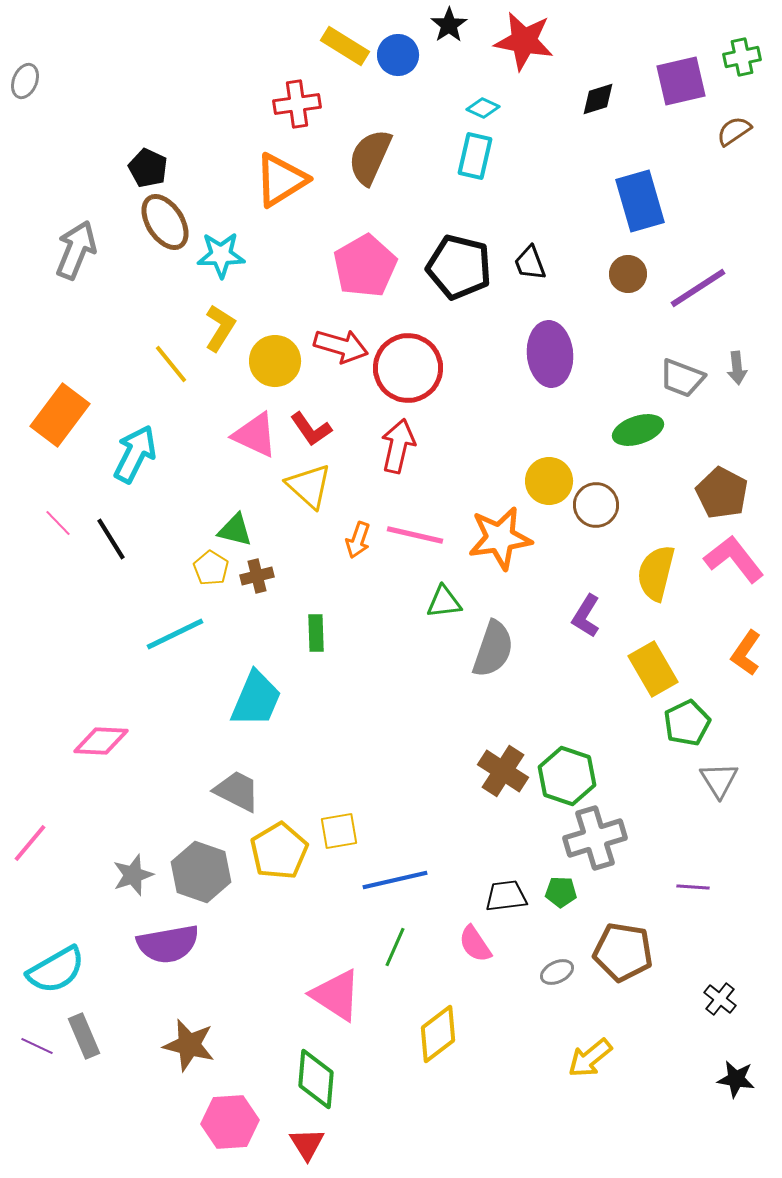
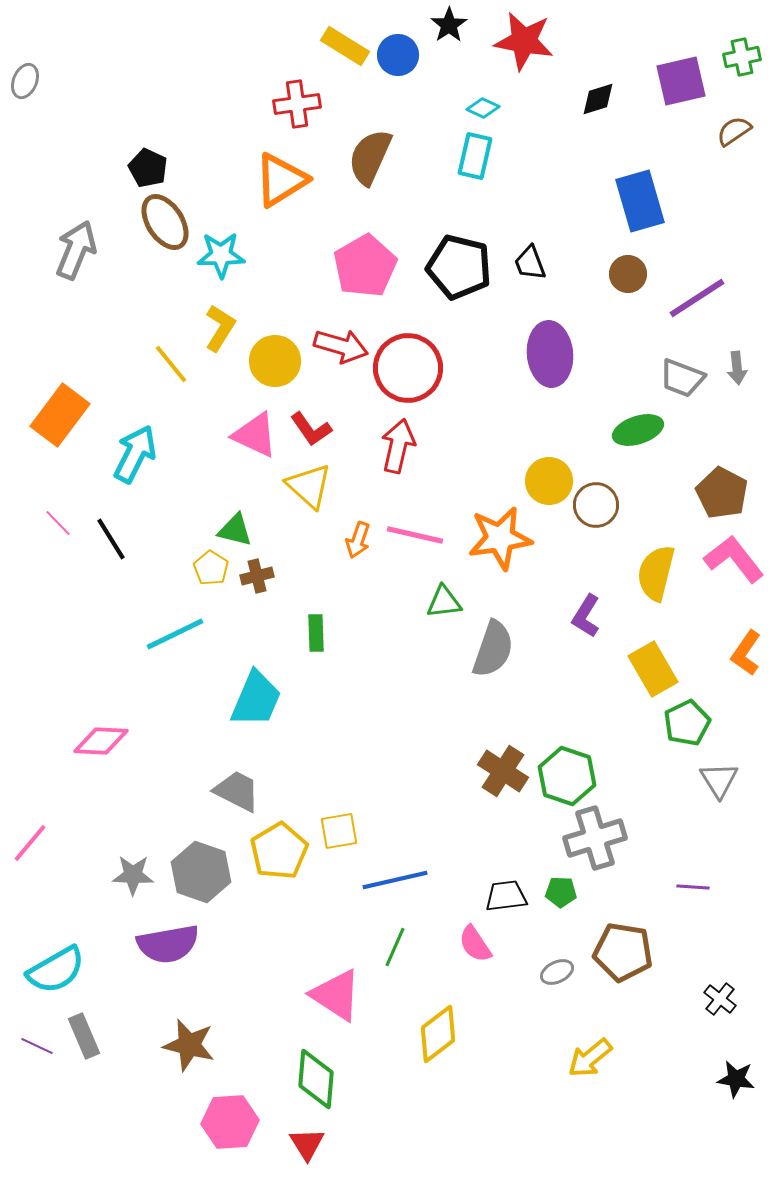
purple line at (698, 288): moved 1 px left, 10 px down
gray star at (133, 875): rotated 21 degrees clockwise
